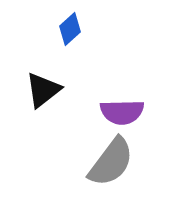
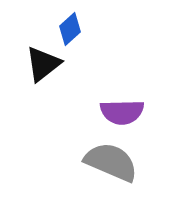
black triangle: moved 26 px up
gray semicircle: rotated 104 degrees counterclockwise
